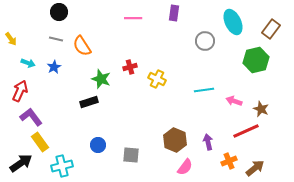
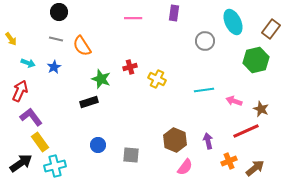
purple arrow: moved 1 px up
cyan cross: moved 7 px left
